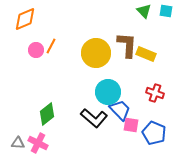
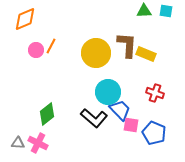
green triangle: rotated 49 degrees counterclockwise
